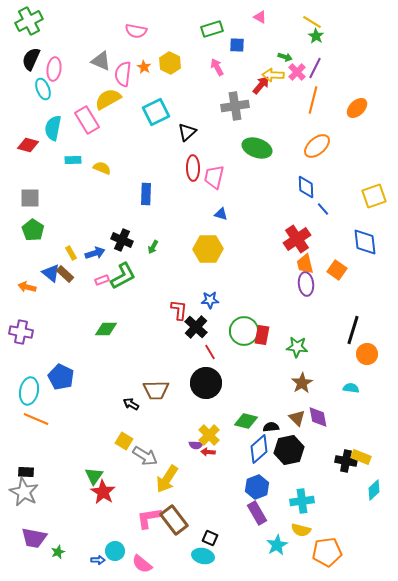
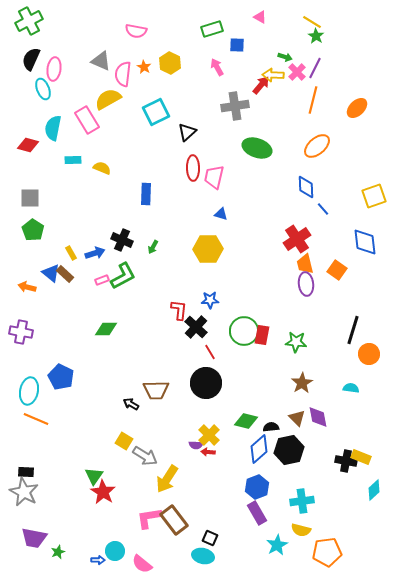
green star at (297, 347): moved 1 px left, 5 px up
orange circle at (367, 354): moved 2 px right
